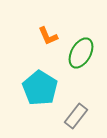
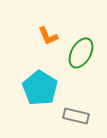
gray rectangle: rotated 65 degrees clockwise
